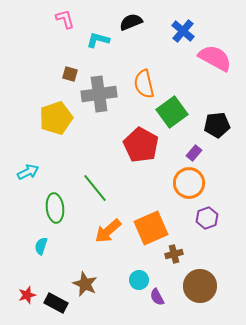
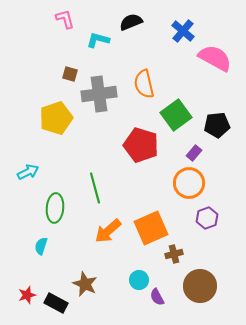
green square: moved 4 px right, 3 px down
red pentagon: rotated 12 degrees counterclockwise
green line: rotated 24 degrees clockwise
green ellipse: rotated 12 degrees clockwise
